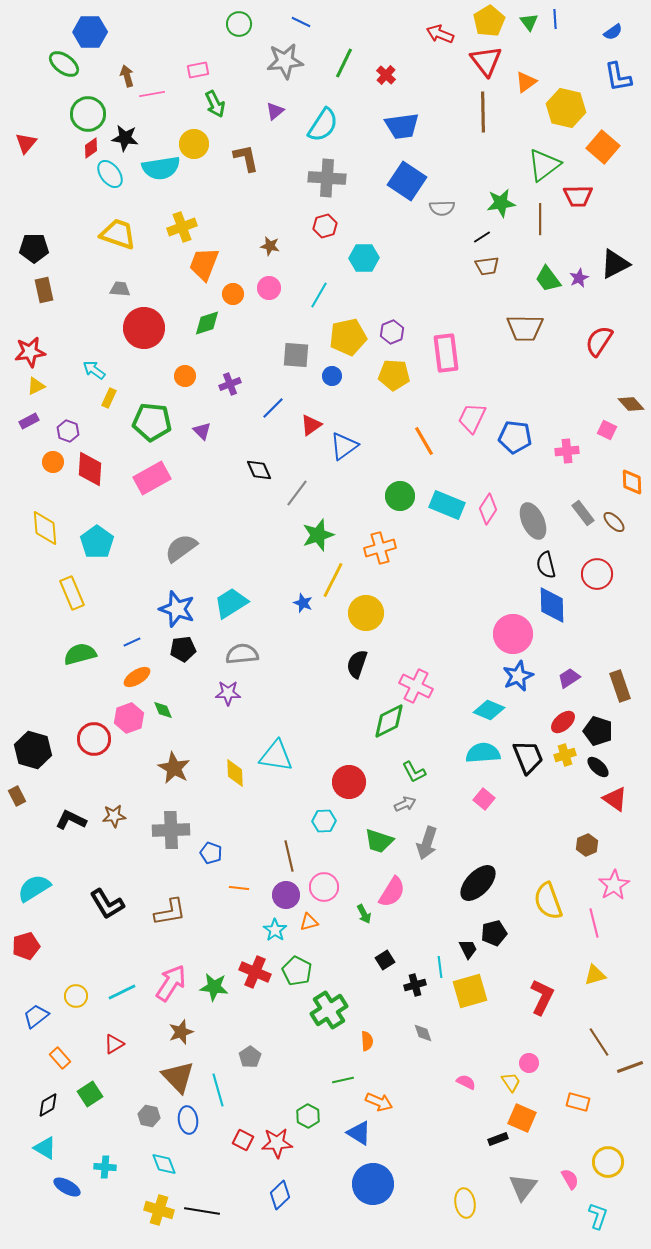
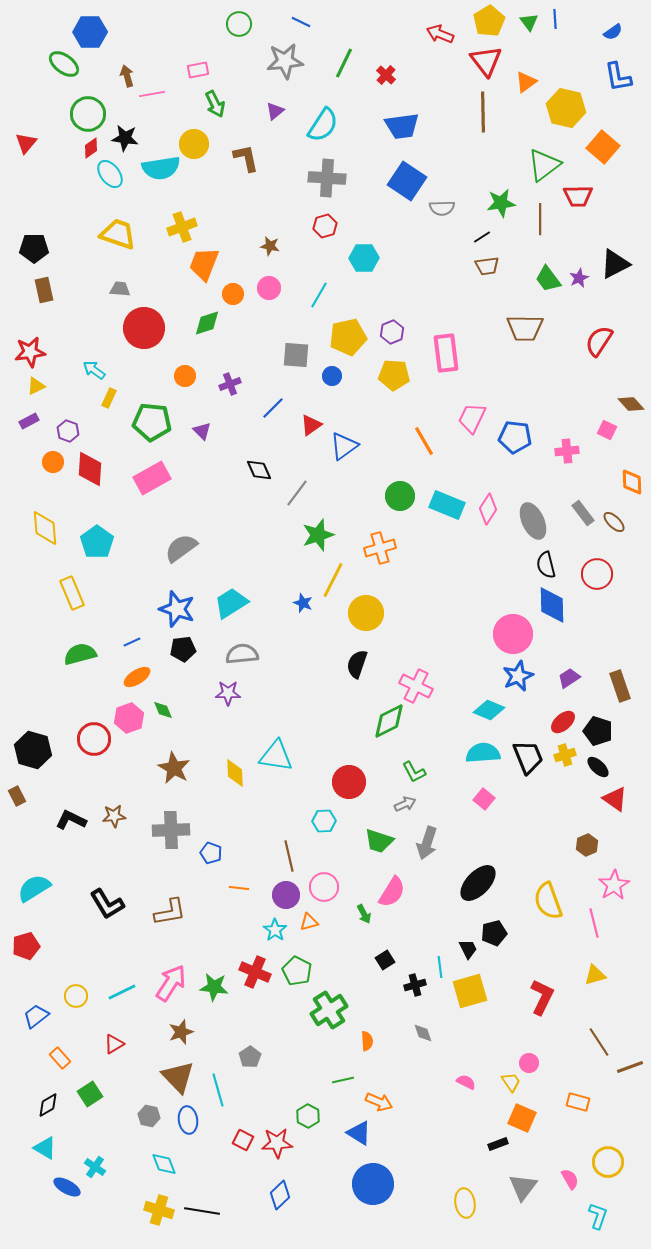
black rectangle at (498, 1139): moved 5 px down
cyan cross at (105, 1167): moved 10 px left; rotated 30 degrees clockwise
